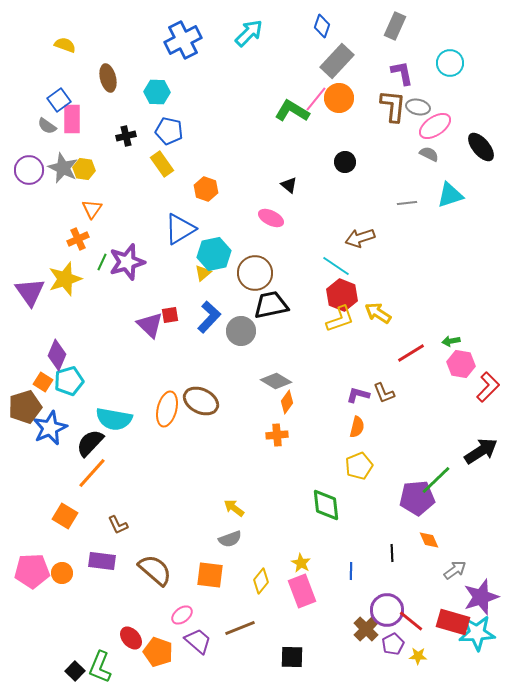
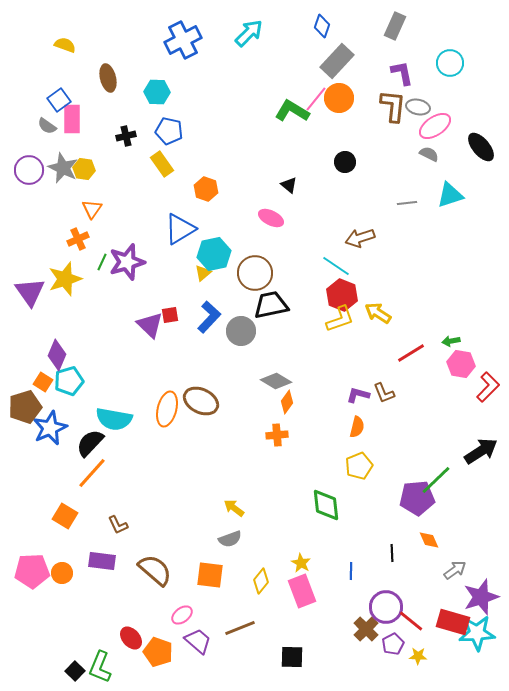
purple circle at (387, 610): moved 1 px left, 3 px up
